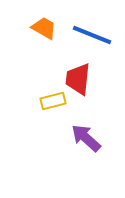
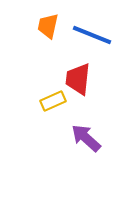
orange trapezoid: moved 4 px right, 2 px up; rotated 108 degrees counterclockwise
yellow rectangle: rotated 10 degrees counterclockwise
